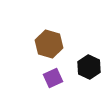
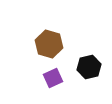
black hexagon: rotated 20 degrees clockwise
